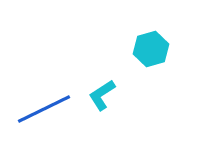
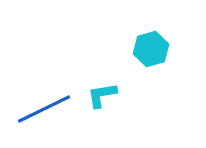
cyan L-shape: rotated 24 degrees clockwise
